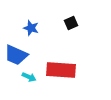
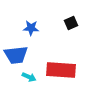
blue star: rotated 14 degrees counterclockwise
blue trapezoid: rotated 30 degrees counterclockwise
